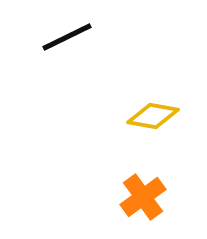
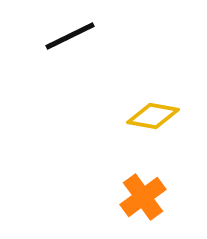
black line: moved 3 px right, 1 px up
